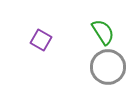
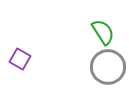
purple square: moved 21 px left, 19 px down
